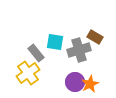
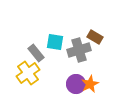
purple circle: moved 1 px right, 2 px down
